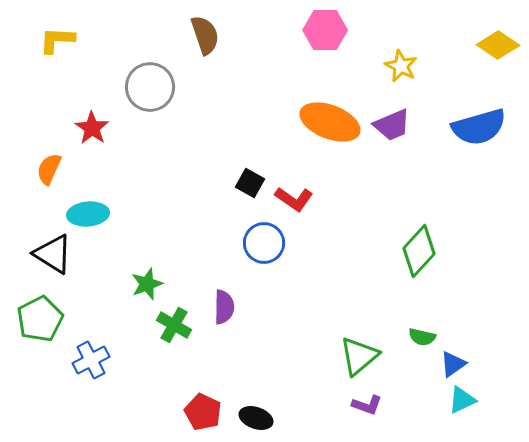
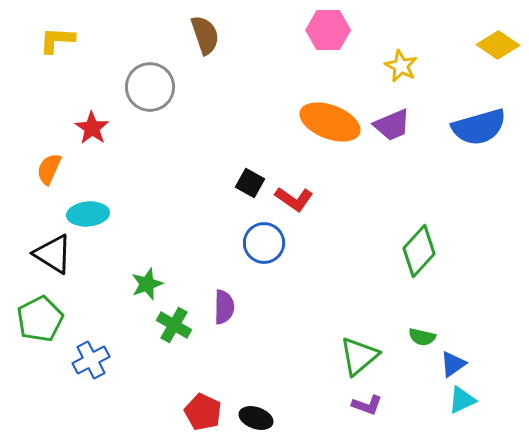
pink hexagon: moved 3 px right
